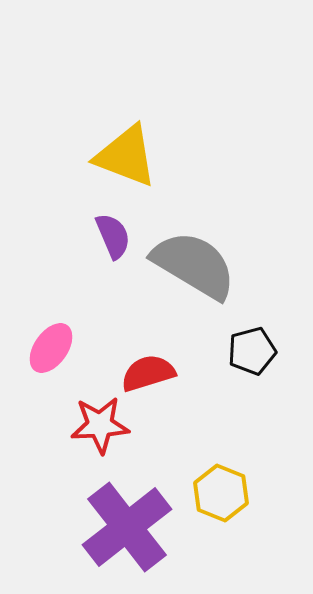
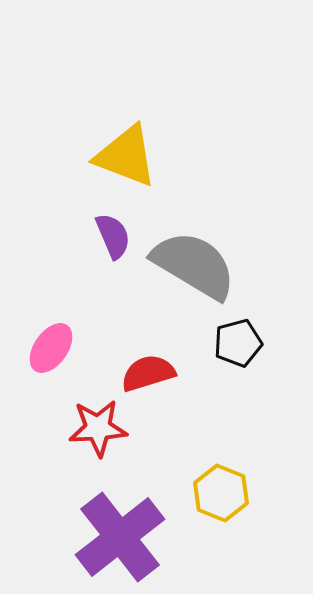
black pentagon: moved 14 px left, 8 px up
red star: moved 2 px left, 3 px down
purple cross: moved 7 px left, 10 px down
